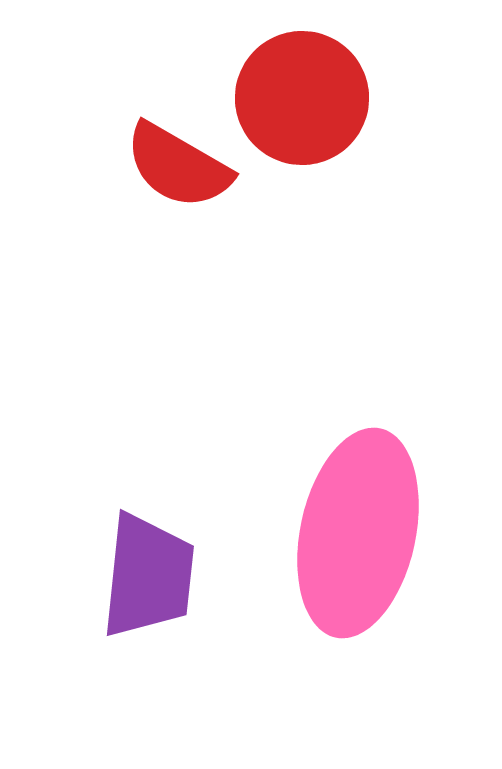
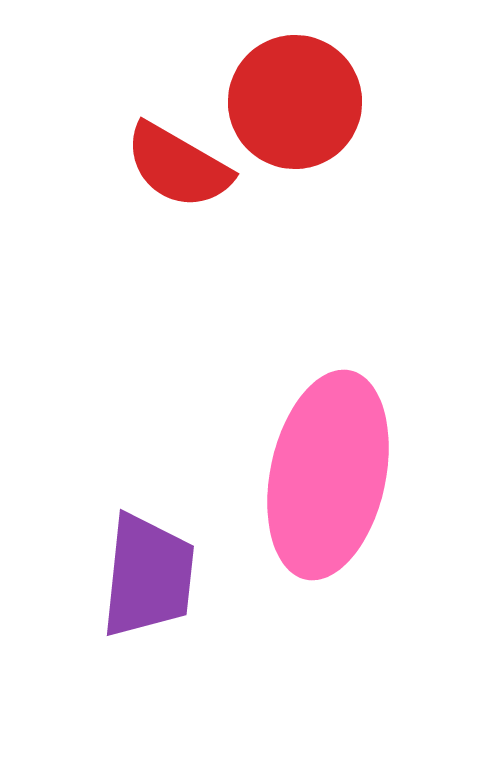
red circle: moved 7 px left, 4 px down
pink ellipse: moved 30 px left, 58 px up
